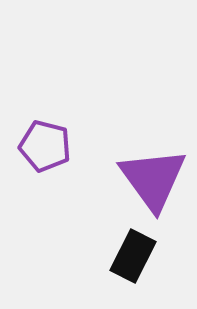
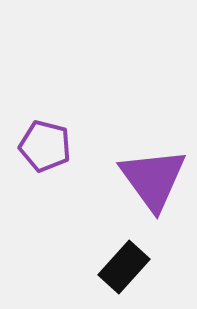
black rectangle: moved 9 px left, 11 px down; rotated 15 degrees clockwise
